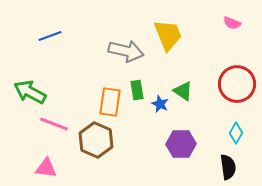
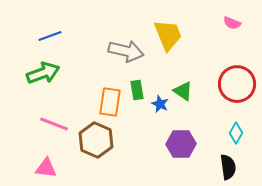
green arrow: moved 13 px right, 19 px up; rotated 132 degrees clockwise
